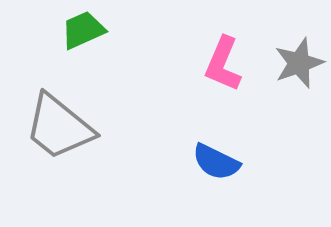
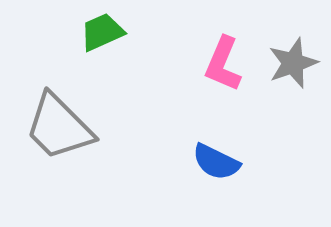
green trapezoid: moved 19 px right, 2 px down
gray star: moved 6 px left
gray trapezoid: rotated 6 degrees clockwise
